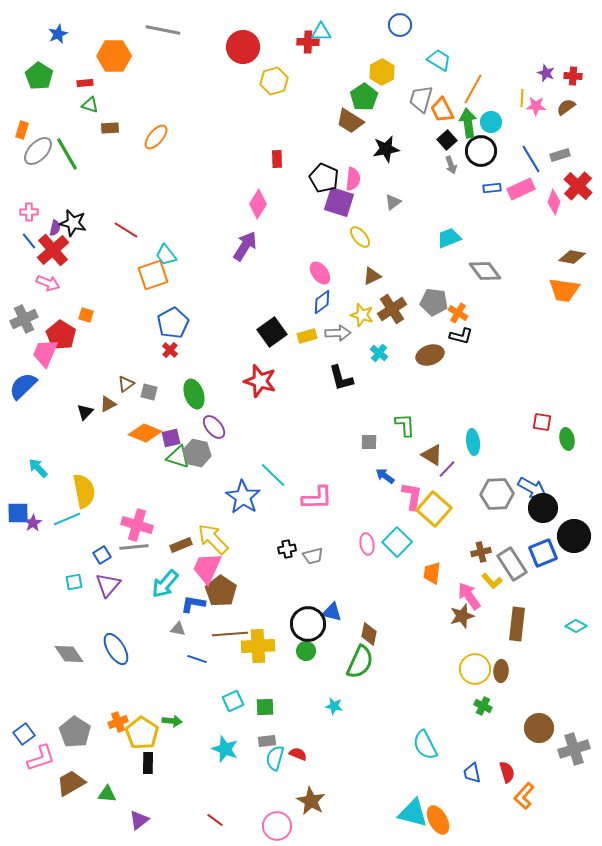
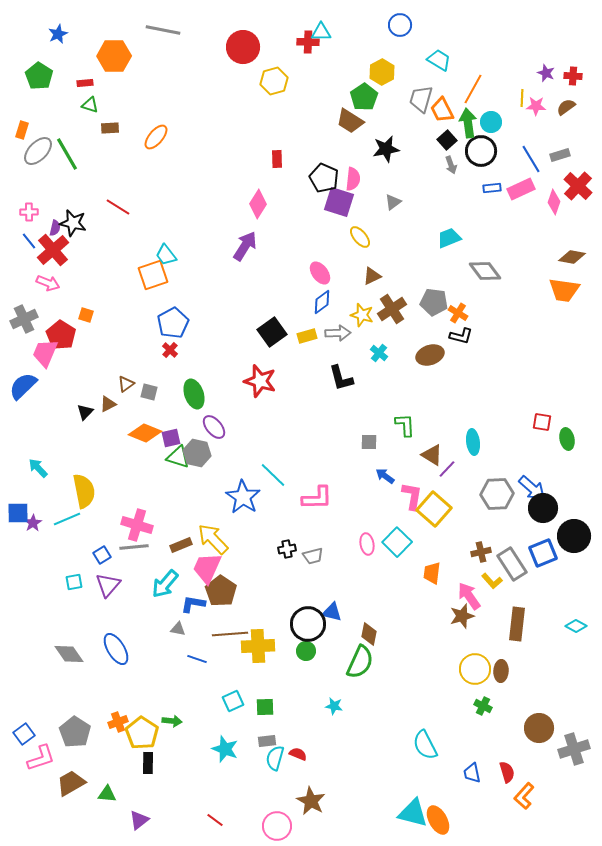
red line at (126, 230): moved 8 px left, 23 px up
blue arrow at (532, 488): rotated 12 degrees clockwise
